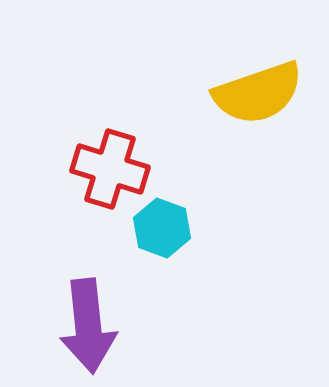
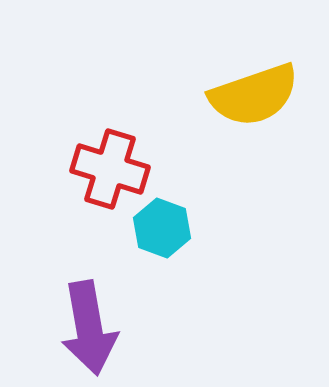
yellow semicircle: moved 4 px left, 2 px down
purple arrow: moved 1 px right, 2 px down; rotated 4 degrees counterclockwise
